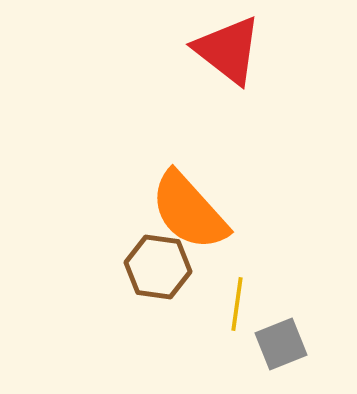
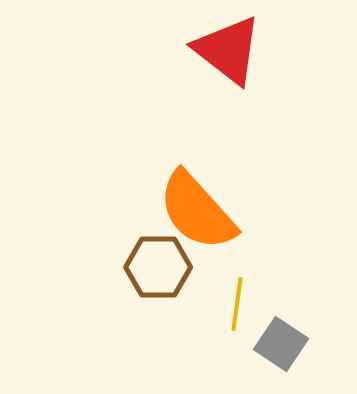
orange semicircle: moved 8 px right
brown hexagon: rotated 8 degrees counterclockwise
gray square: rotated 34 degrees counterclockwise
